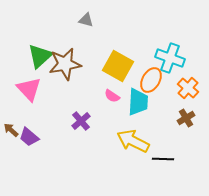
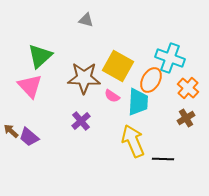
brown star: moved 19 px right, 14 px down; rotated 12 degrees clockwise
pink triangle: moved 1 px right, 3 px up
brown arrow: moved 1 px down
yellow arrow: rotated 40 degrees clockwise
